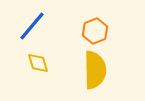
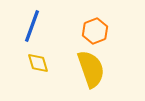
blue line: rotated 20 degrees counterclockwise
yellow semicircle: moved 4 px left, 1 px up; rotated 18 degrees counterclockwise
